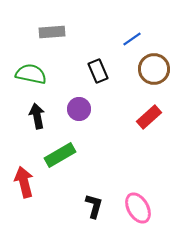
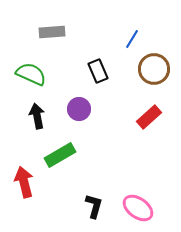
blue line: rotated 24 degrees counterclockwise
green semicircle: rotated 12 degrees clockwise
pink ellipse: rotated 24 degrees counterclockwise
